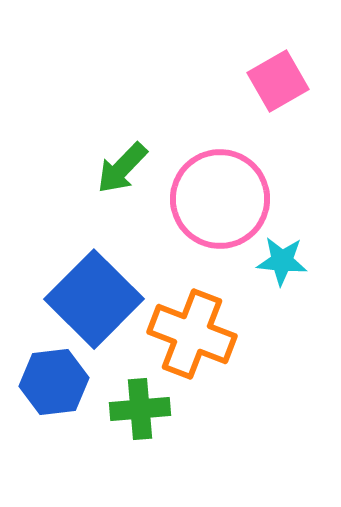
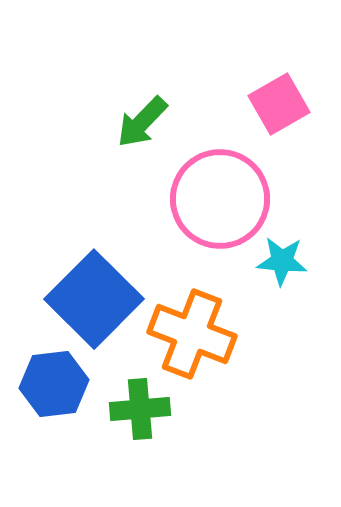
pink square: moved 1 px right, 23 px down
green arrow: moved 20 px right, 46 px up
blue hexagon: moved 2 px down
